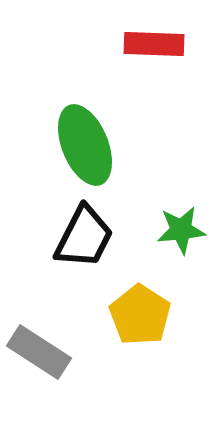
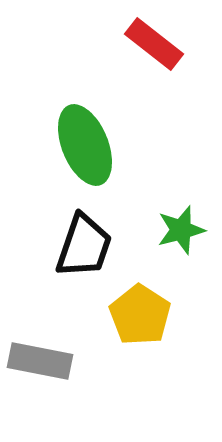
red rectangle: rotated 36 degrees clockwise
green star: rotated 9 degrees counterclockwise
black trapezoid: moved 9 px down; rotated 8 degrees counterclockwise
gray rectangle: moved 1 px right, 9 px down; rotated 22 degrees counterclockwise
